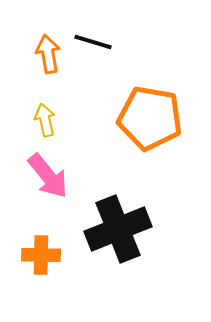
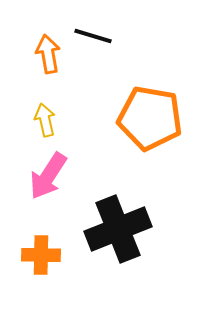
black line: moved 6 px up
pink arrow: rotated 72 degrees clockwise
